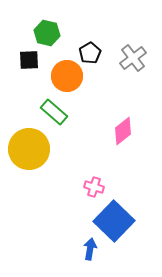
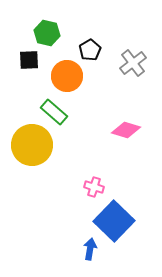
black pentagon: moved 3 px up
gray cross: moved 5 px down
pink diamond: moved 3 px right, 1 px up; rotated 56 degrees clockwise
yellow circle: moved 3 px right, 4 px up
